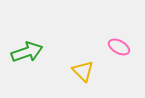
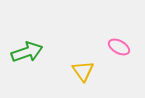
yellow triangle: rotated 10 degrees clockwise
